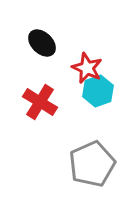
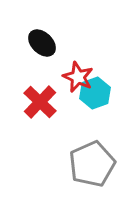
red star: moved 9 px left, 9 px down
cyan hexagon: moved 3 px left, 2 px down
red cross: rotated 12 degrees clockwise
